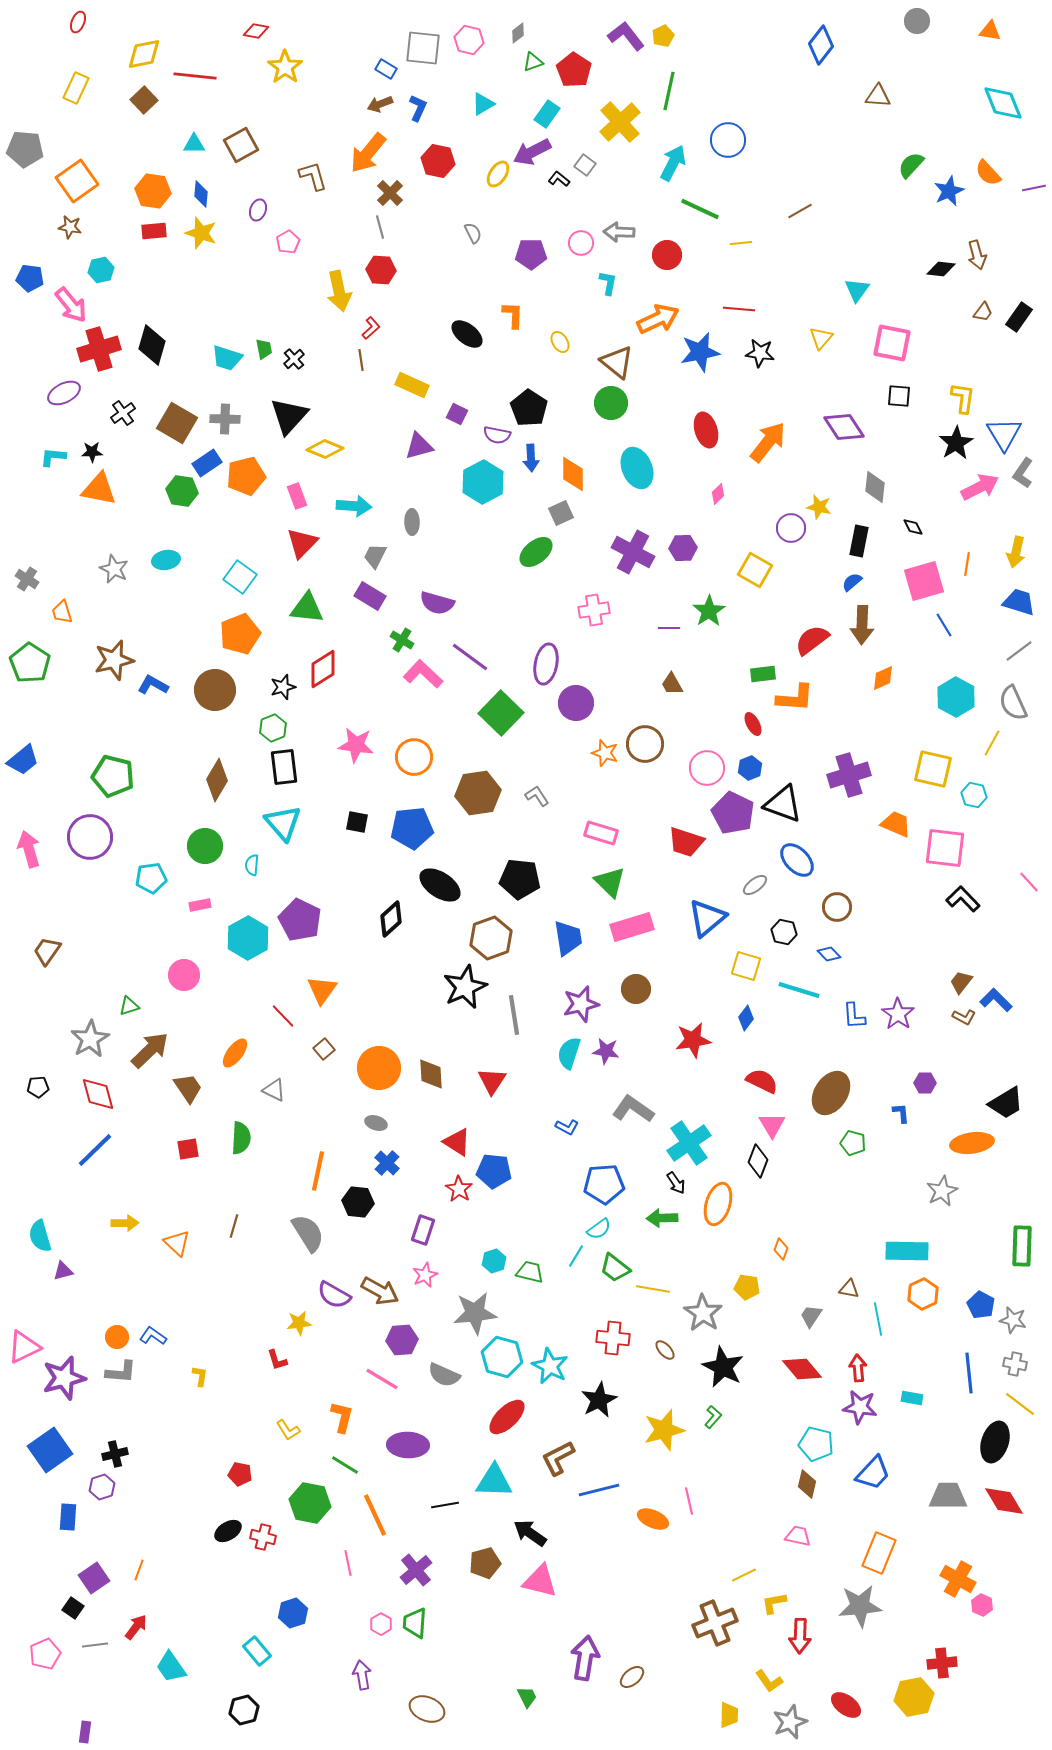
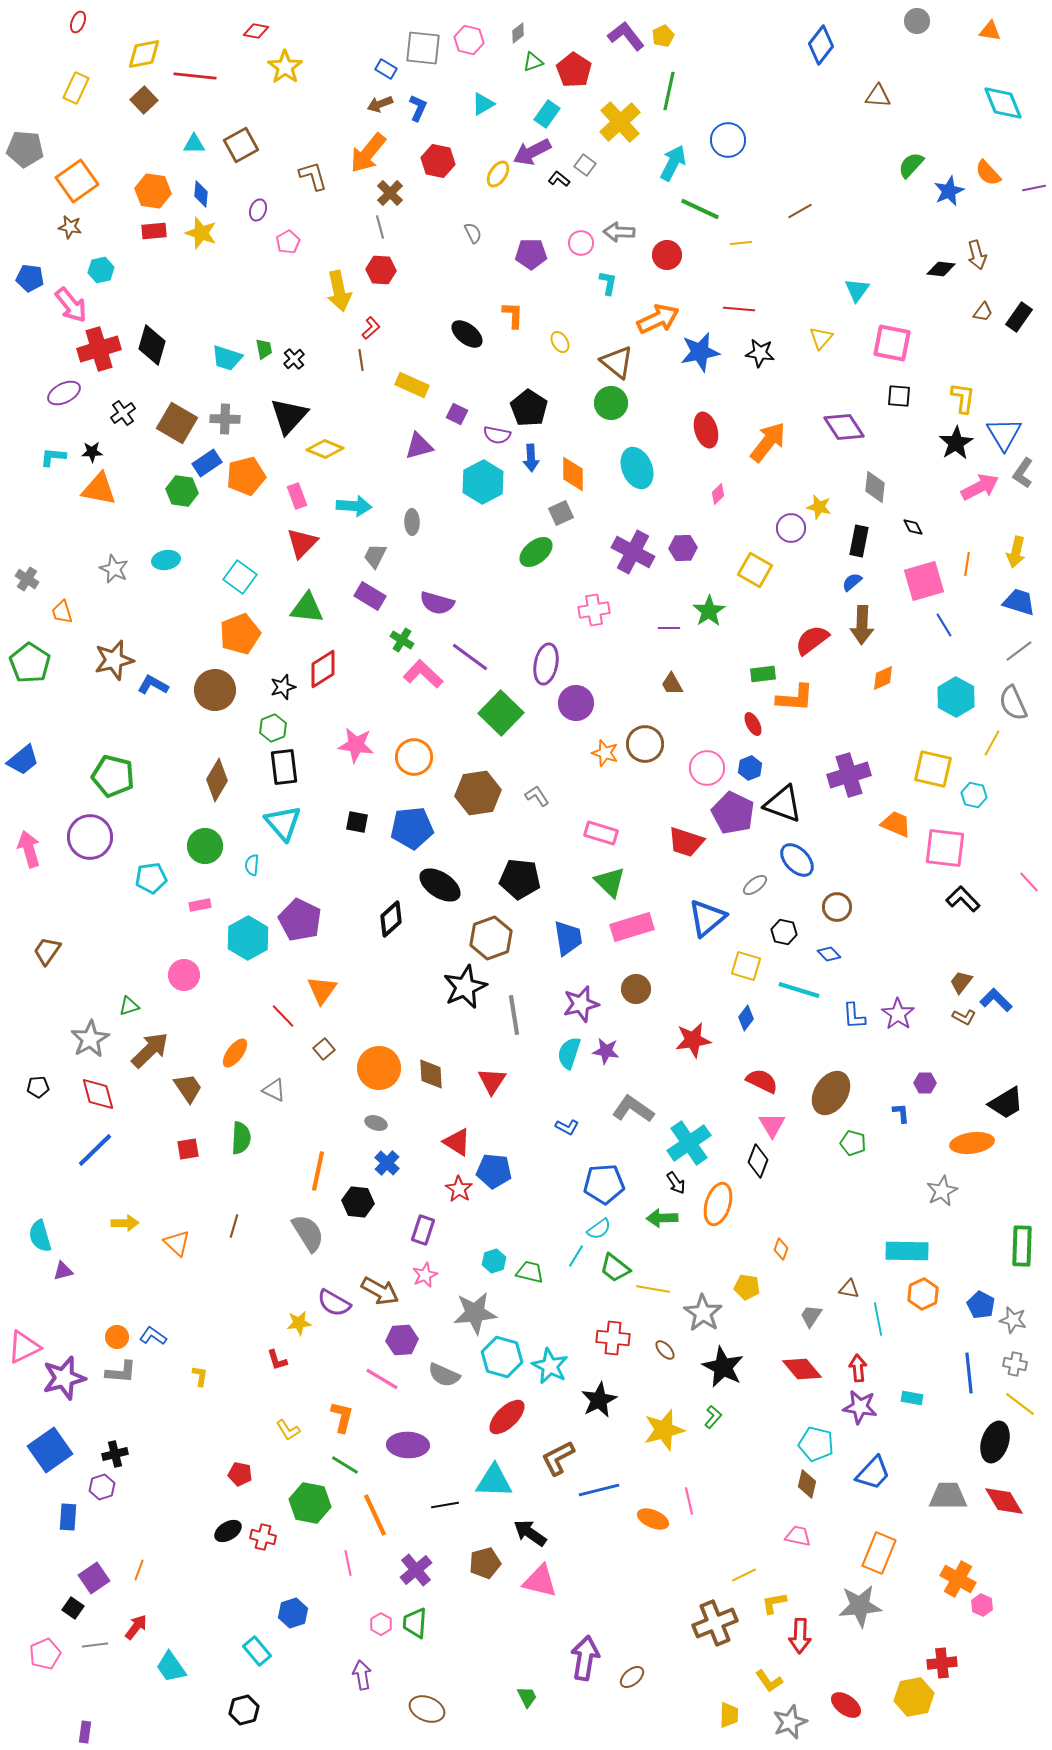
purple semicircle at (334, 1295): moved 8 px down
